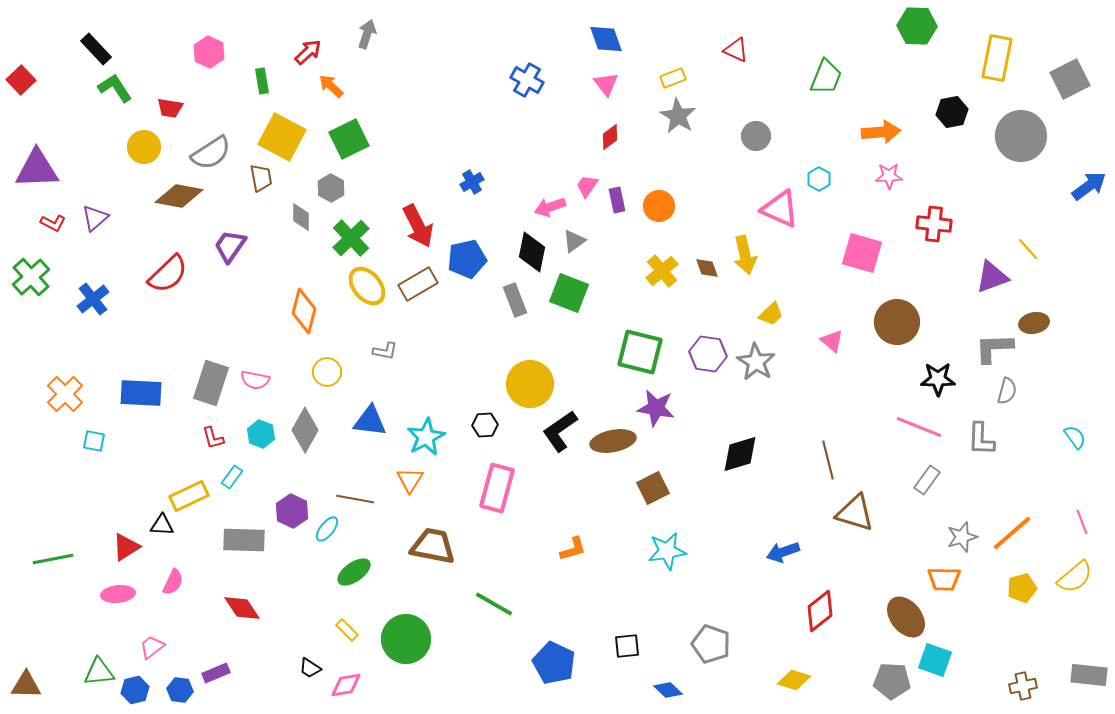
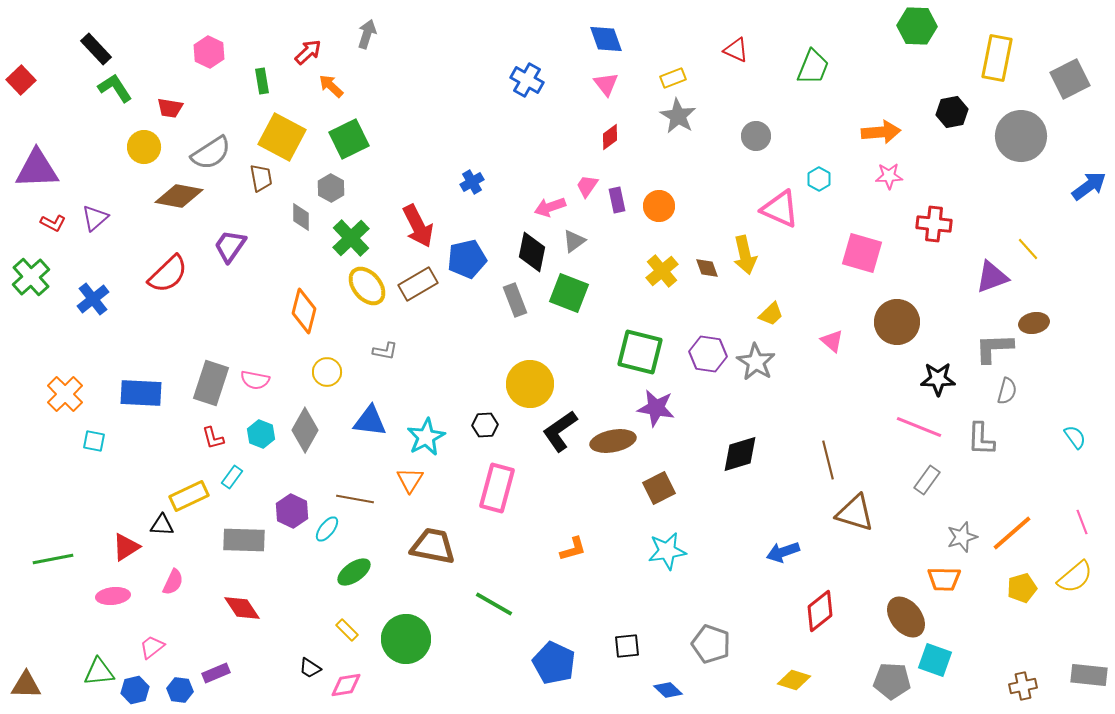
green trapezoid at (826, 77): moved 13 px left, 10 px up
brown square at (653, 488): moved 6 px right
pink ellipse at (118, 594): moved 5 px left, 2 px down
